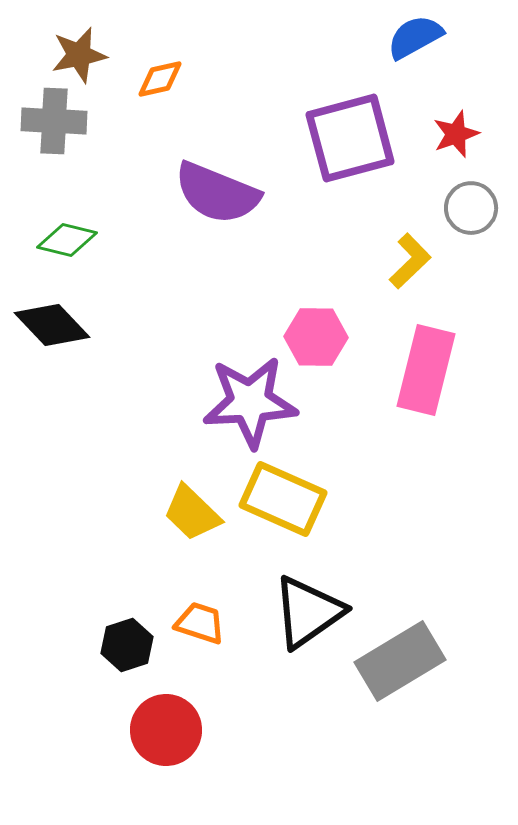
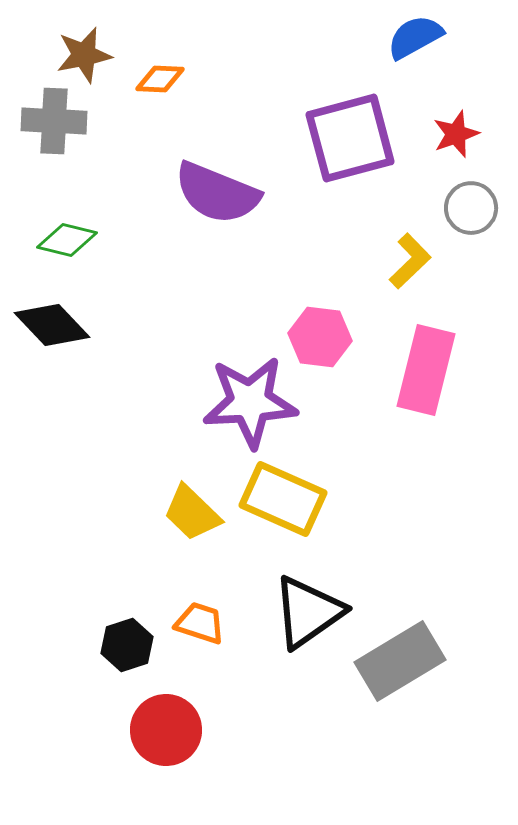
brown star: moved 5 px right
orange diamond: rotated 15 degrees clockwise
pink hexagon: moved 4 px right; rotated 6 degrees clockwise
